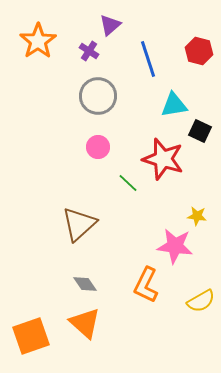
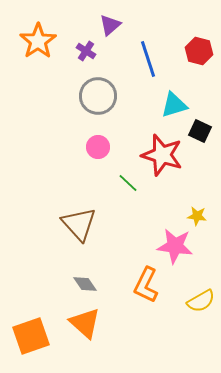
purple cross: moved 3 px left
cyan triangle: rotated 8 degrees counterclockwise
red star: moved 1 px left, 4 px up
brown triangle: rotated 30 degrees counterclockwise
